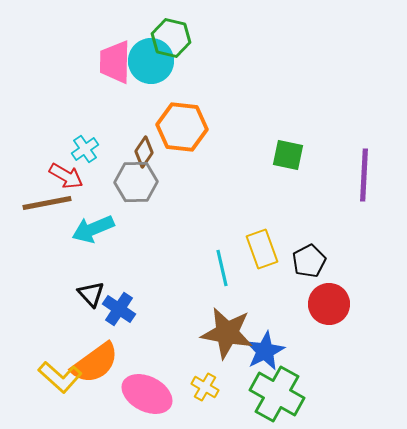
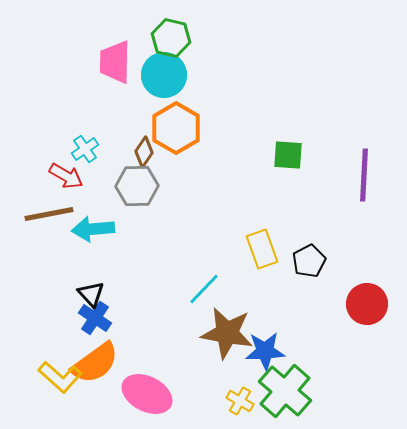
cyan circle: moved 13 px right, 14 px down
orange hexagon: moved 6 px left, 1 px down; rotated 24 degrees clockwise
green square: rotated 8 degrees counterclockwise
gray hexagon: moved 1 px right, 4 px down
brown line: moved 2 px right, 11 px down
cyan arrow: rotated 18 degrees clockwise
cyan line: moved 18 px left, 21 px down; rotated 57 degrees clockwise
red circle: moved 38 px right
blue cross: moved 24 px left, 9 px down
blue star: rotated 24 degrees clockwise
yellow cross: moved 35 px right, 14 px down
green cross: moved 8 px right, 3 px up; rotated 12 degrees clockwise
